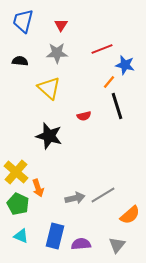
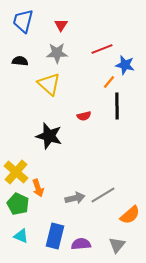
yellow triangle: moved 4 px up
black line: rotated 16 degrees clockwise
